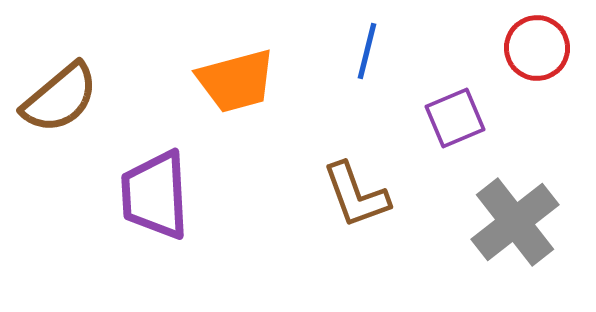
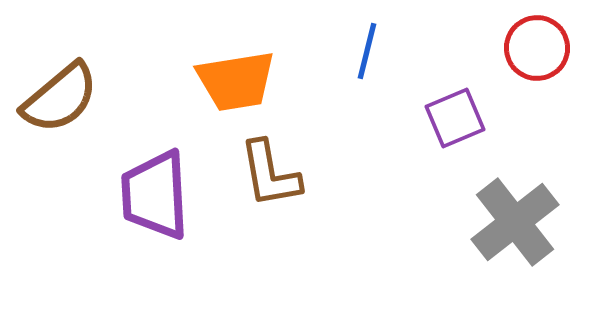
orange trapezoid: rotated 6 degrees clockwise
brown L-shape: moved 86 px left, 21 px up; rotated 10 degrees clockwise
